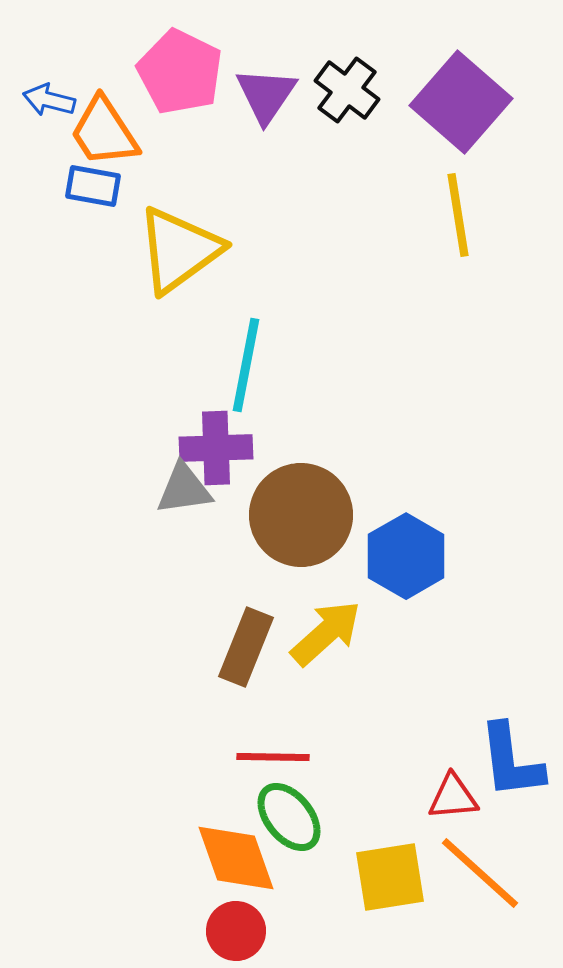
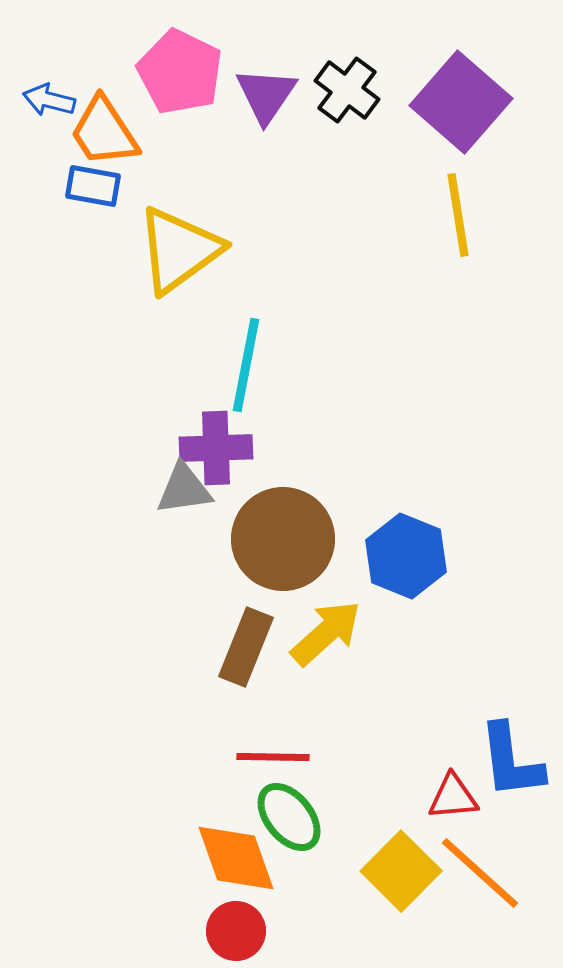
brown circle: moved 18 px left, 24 px down
blue hexagon: rotated 8 degrees counterclockwise
yellow square: moved 11 px right, 6 px up; rotated 36 degrees counterclockwise
